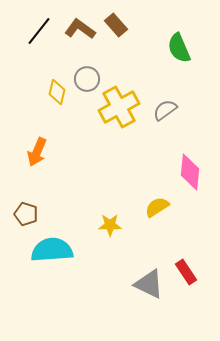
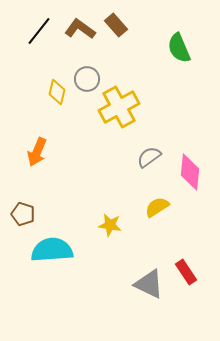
gray semicircle: moved 16 px left, 47 px down
brown pentagon: moved 3 px left
yellow star: rotated 10 degrees clockwise
